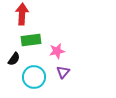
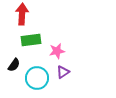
black semicircle: moved 6 px down
purple triangle: rotated 16 degrees clockwise
cyan circle: moved 3 px right, 1 px down
